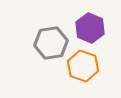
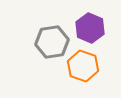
gray hexagon: moved 1 px right, 1 px up
